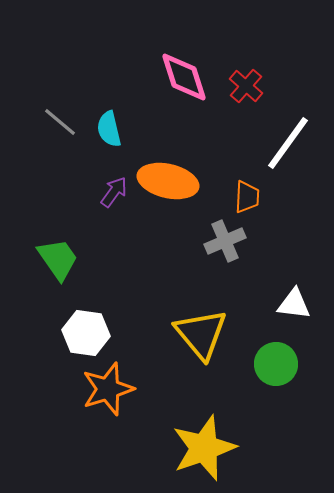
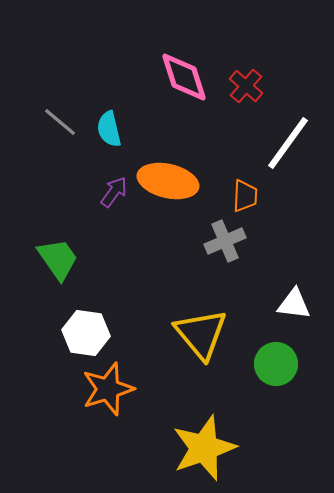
orange trapezoid: moved 2 px left, 1 px up
